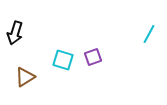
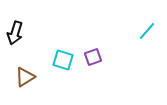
cyan line: moved 2 px left, 3 px up; rotated 12 degrees clockwise
